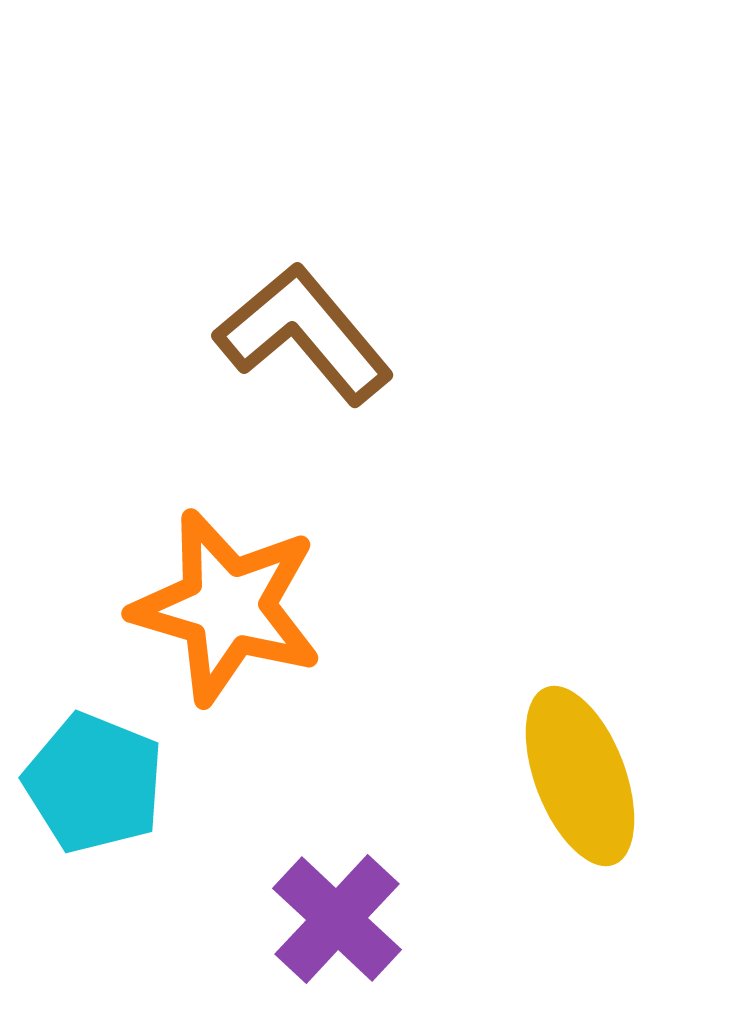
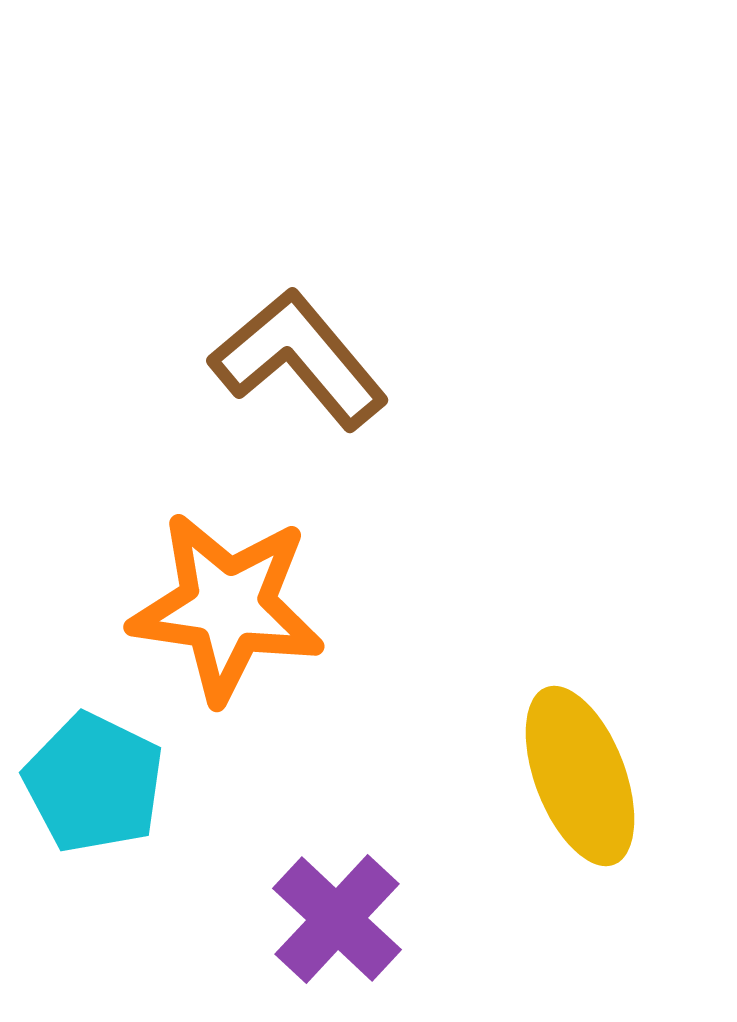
brown L-shape: moved 5 px left, 25 px down
orange star: rotated 8 degrees counterclockwise
cyan pentagon: rotated 4 degrees clockwise
